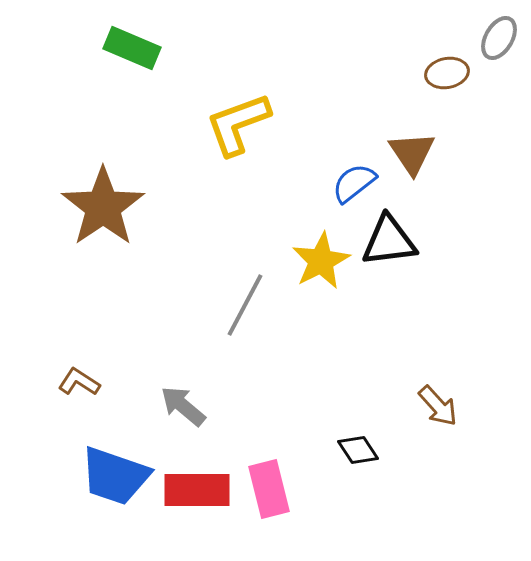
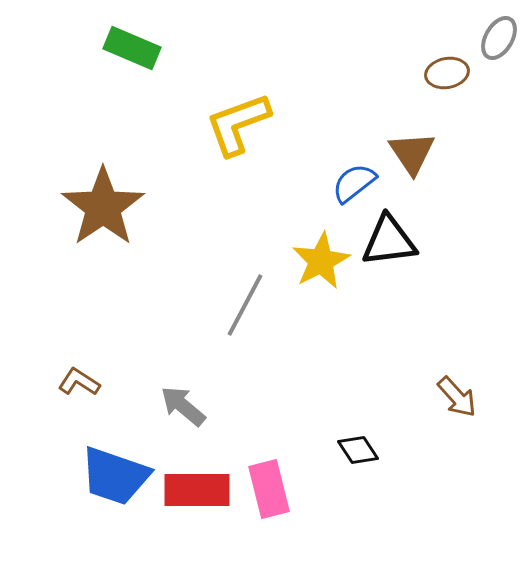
brown arrow: moved 19 px right, 9 px up
